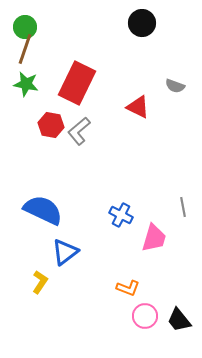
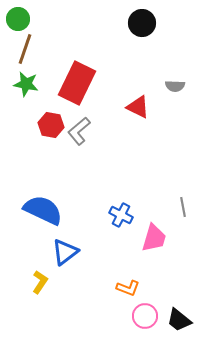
green circle: moved 7 px left, 8 px up
gray semicircle: rotated 18 degrees counterclockwise
black trapezoid: rotated 12 degrees counterclockwise
